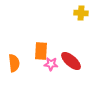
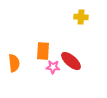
yellow cross: moved 4 px down
orange rectangle: moved 2 px right
pink star: moved 2 px right, 3 px down
